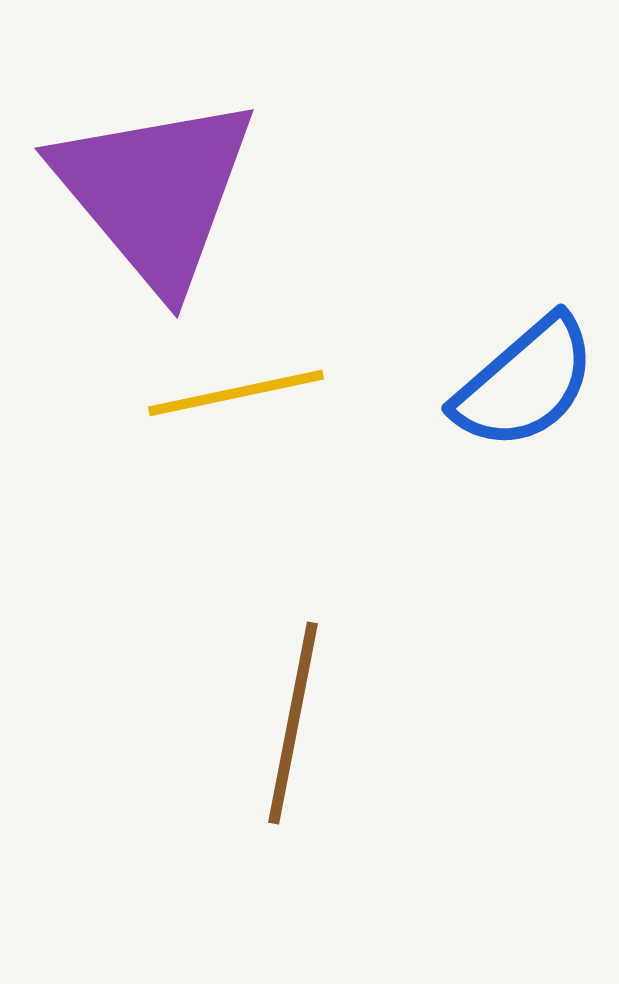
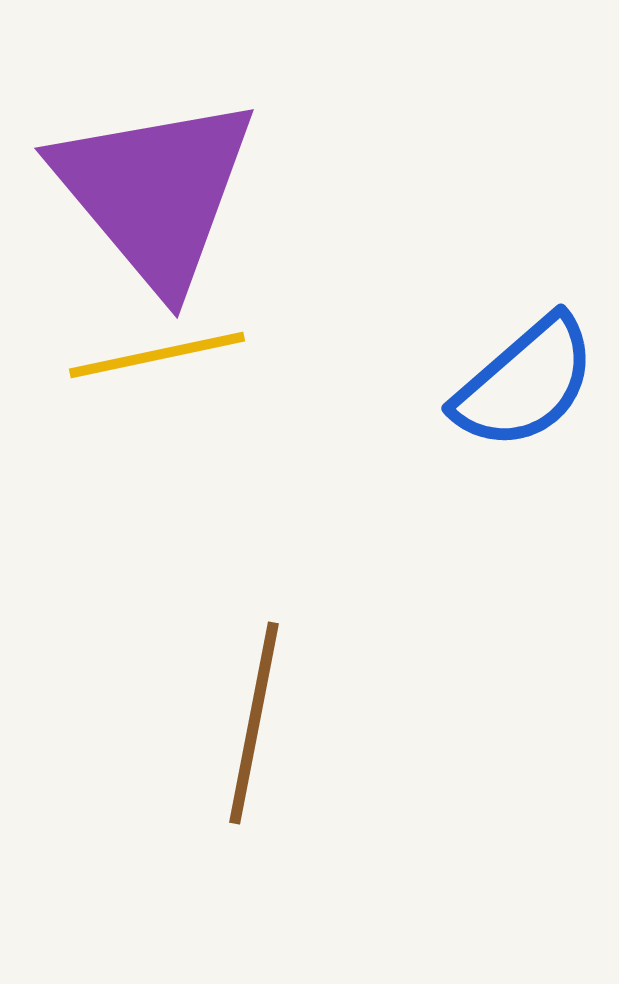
yellow line: moved 79 px left, 38 px up
brown line: moved 39 px left
